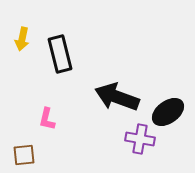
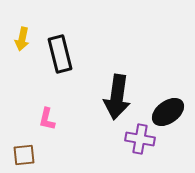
black arrow: rotated 102 degrees counterclockwise
